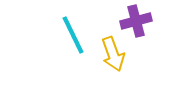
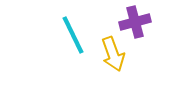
purple cross: moved 1 px left, 1 px down
